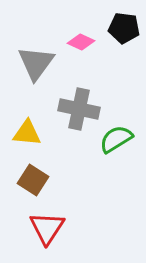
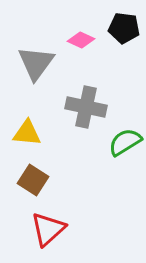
pink diamond: moved 2 px up
gray cross: moved 7 px right, 2 px up
green semicircle: moved 9 px right, 3 px down
red triangle: moved 1 px right, 1 px down; rotated 15 degrees clockwise
